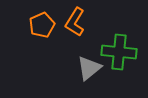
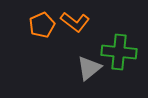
orange L-shape: rotated 84 degrees counterclockwise
